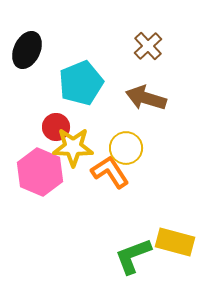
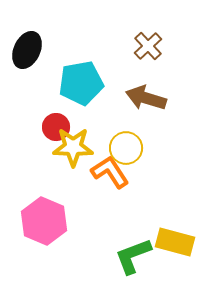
cyan pentagon: rotated 12 degrees clockwise
pink hexagon: moved 4 px right, 49 px down
